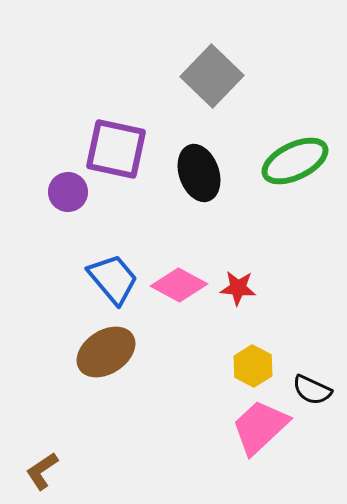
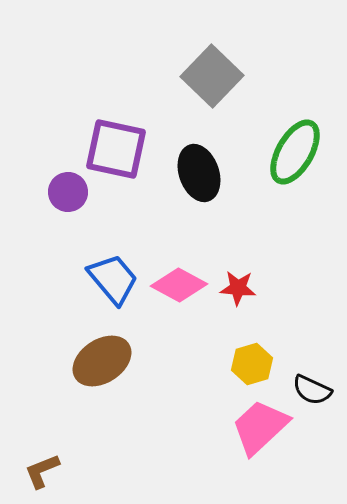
green ellipse: moved 9 px up; rotated 34 degrees counterclockwise
brown ellipse: moved 4 px left, 9 px down
yellow hexagon: moved 1 px left, 2 px up; rotated 15 degrees clockwise
brown L-shape: rotated 12 degrees clockwise
